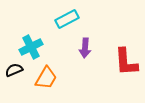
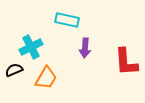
cyan rectangle: moved 1 px down; rotated 40 degrees clockwise
